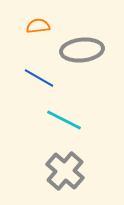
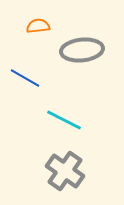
blue line: moved 14 px left
gray cross: rotated 6 degrees counterclockwise
